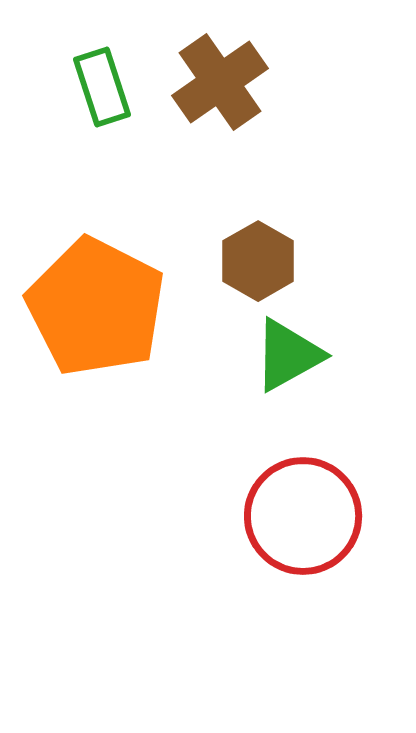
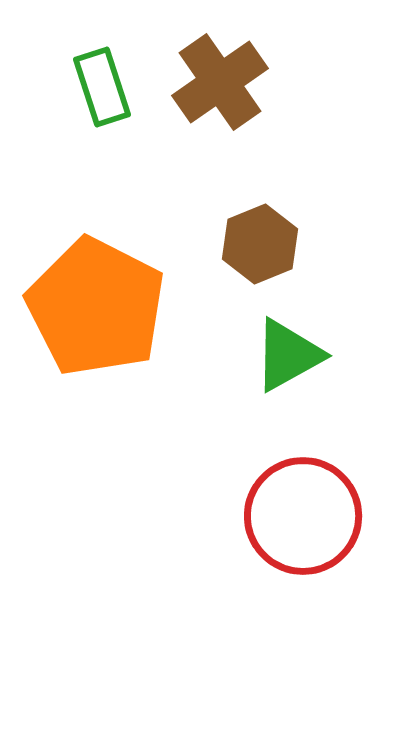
brown hexagon: moved 2 px right, 17 px up; rotated 8 degrees clockwise
